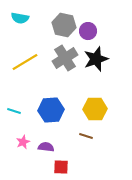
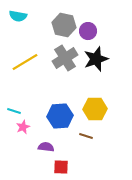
cyan semicircle: moved 2 px left, 2 px up
blue hexagon: moved 9 px right, 6 px down
pink star: moved 15 px up
